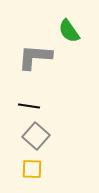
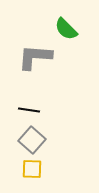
green semicircle: moved 3 px left, 2 px up; rotated 10 degrees counterclockwise
black line: moved 4 px down
gray square: moved 4 px left, 4 px down
